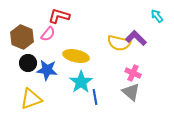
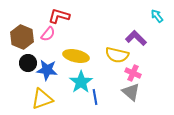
yellow semicircle: moved 2 px left, 12 px down
yellow triangle: moved 11 px right
